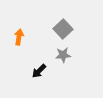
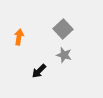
gray star: moved 1 px right; rotated 21 degrees clockwise
